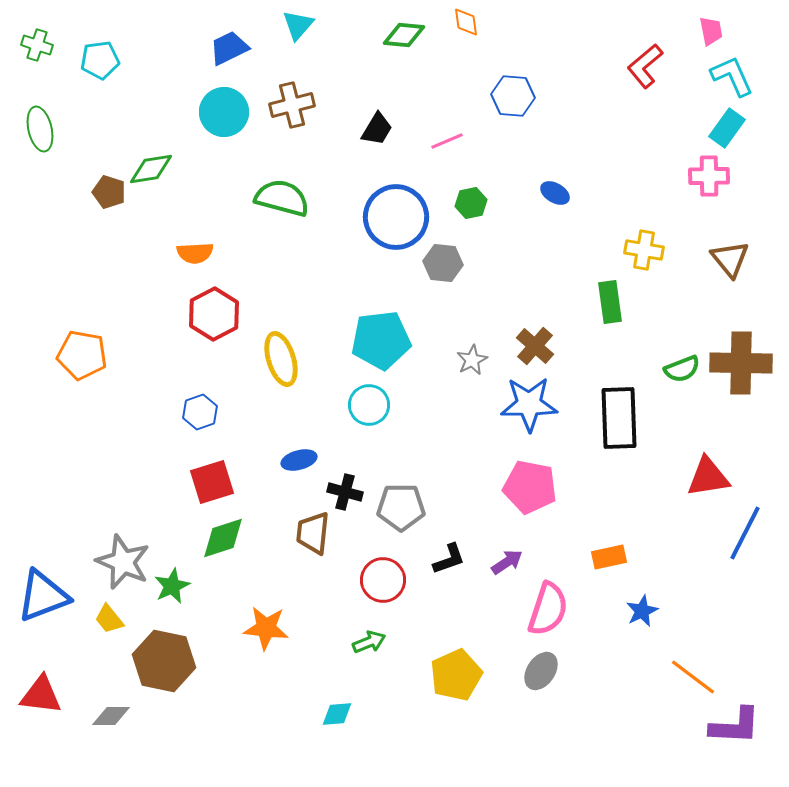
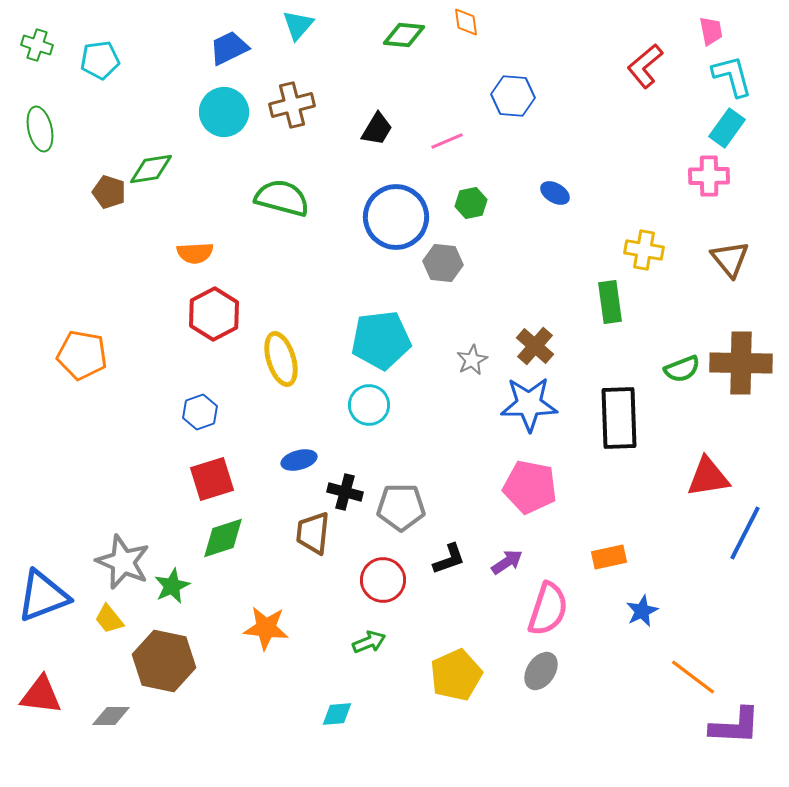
cyan L-shape at (732, 76): rotated 9 degrees clockwise
red square at (212, 482): moved 3 px up
